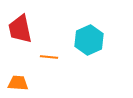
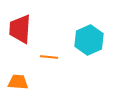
red trapezoid: rotated 16 degrees clockwise
orange trapezoid: moved 1 px up
